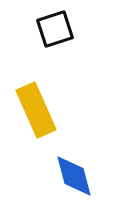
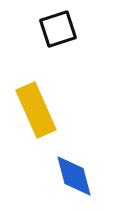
black square: moved 3 px right
